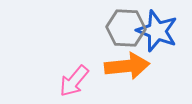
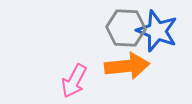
pink arrow: rotated 12 degrees counterclockwise
